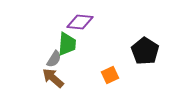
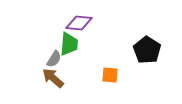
purple diamond: moved 1 px left, 1 px down
green trapezoid: moved 2 px right
black pentagon: moved 2 px right, 1 px up
orange square: rotated 30 degrees clockwise
